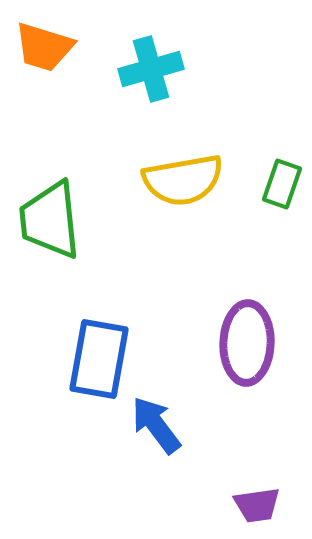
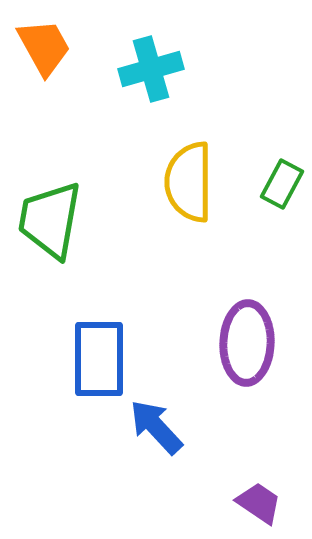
orange trapezoid: rotated 136 degrees counterclockwise
yellow semicircle: moved 6 px right, 2 px down; rotated 100 degrees clockwise
green rectangle: rotated 9 degrees clockwise
green trapezoid: rotated 16 degrees clockwise
blue rectangle: rotated 10 degrees counterclockwise
blue arrow: moved 2 px down; rotated 6 degrees counterclockwise
purple trapezoid: moved 2 px right, 2 px up; rotated 138 degrees counterclockwise
